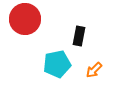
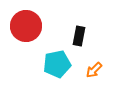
red circle: moved 1 px right, 7 px down
